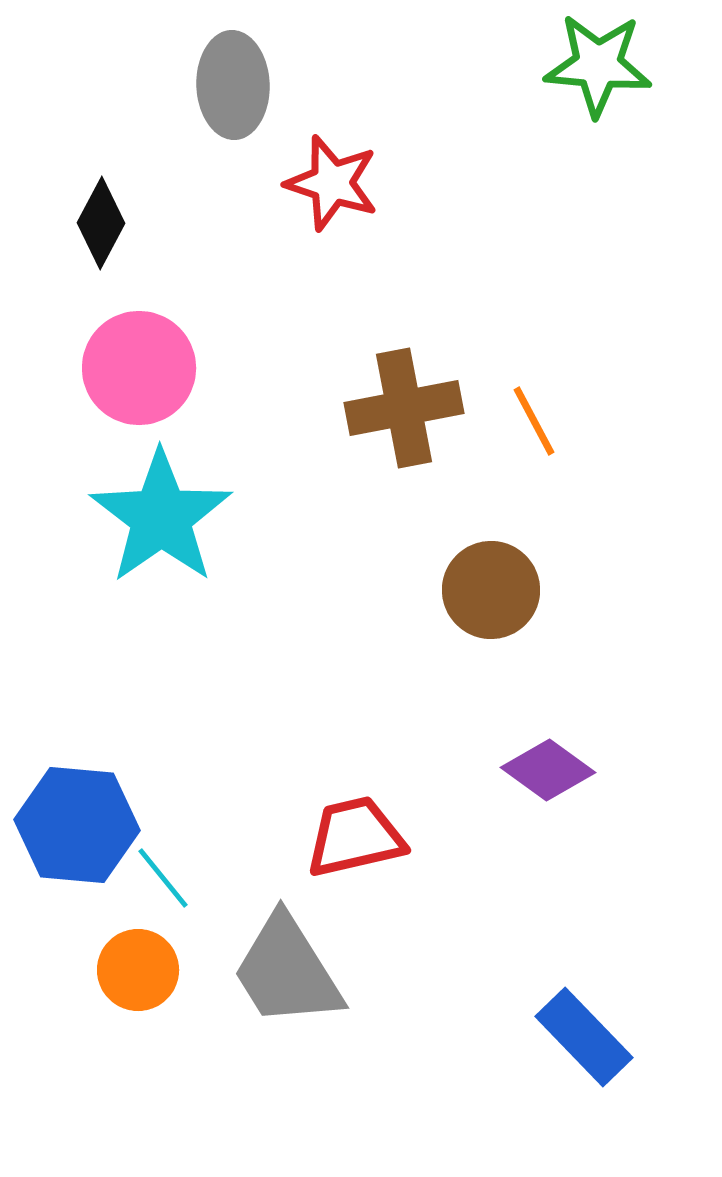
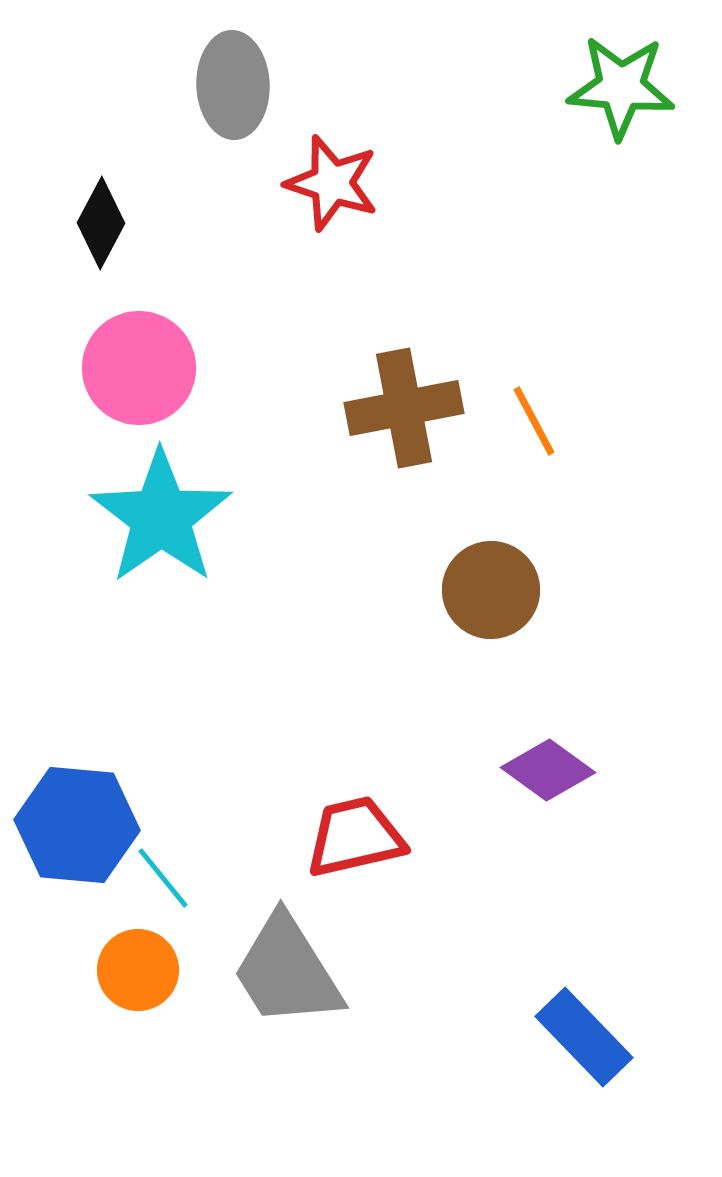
green star: moved 23 px right, 22 px down
